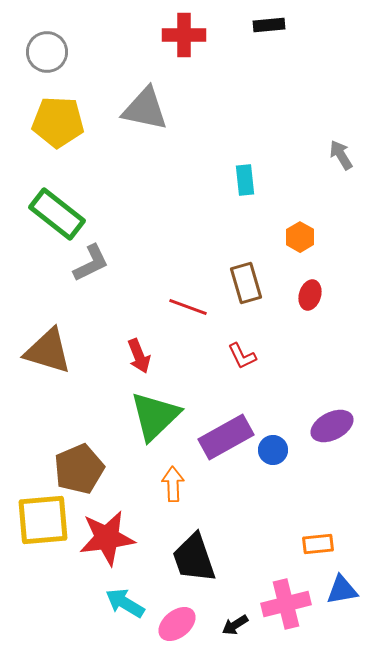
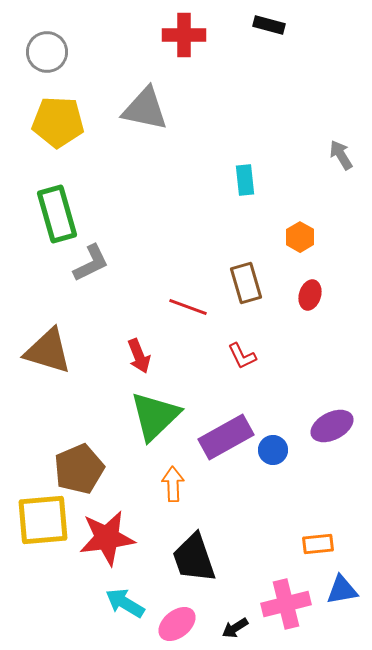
black rectangle: rotated 20 degrees clockwise
green rectangle: rotated 36 degrees clockwise
black arrow: moved 3 px down
